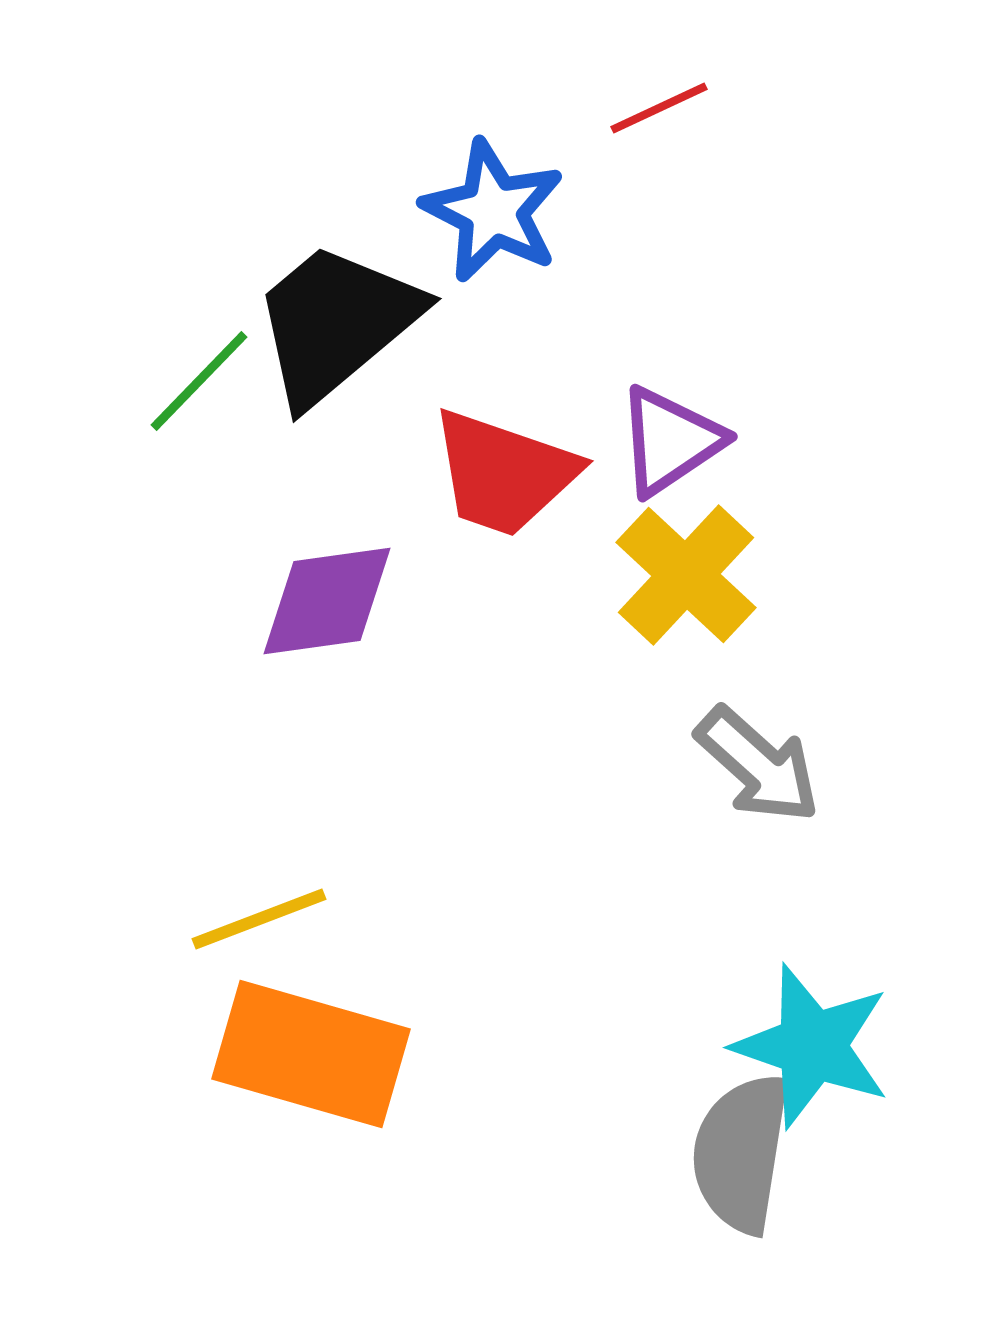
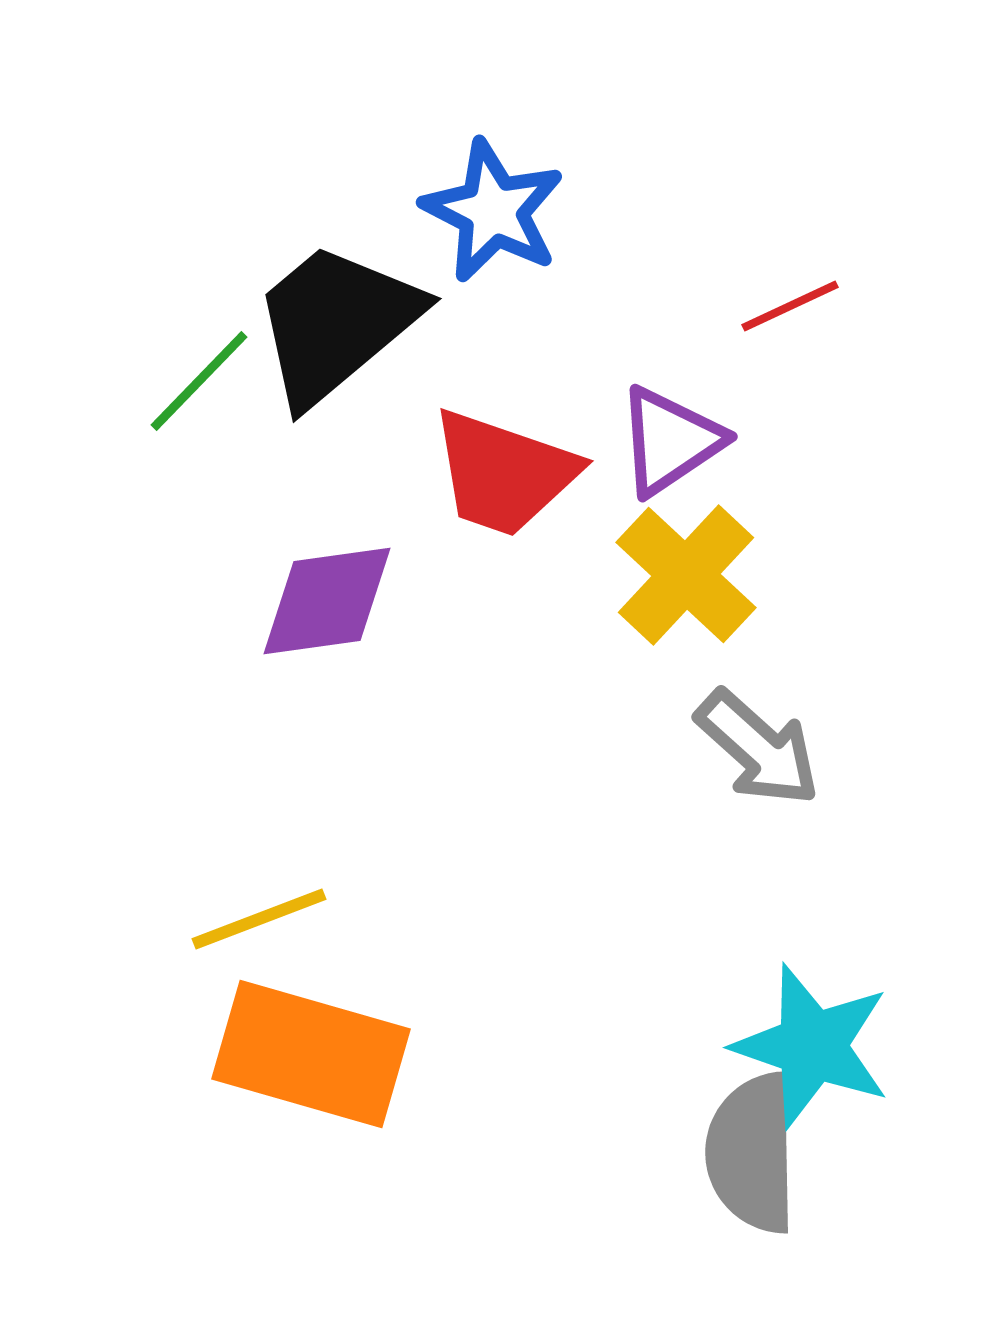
red line: moved 131 px right, 198 px down
gray arrow: moved 17 px up
gray semicircle: moved 11 px right; rotated 10 degrees counterclockwise
